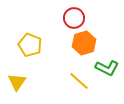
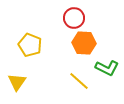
orange hexagon: rotated 20 degrees clockwise
